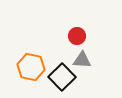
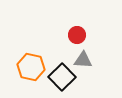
red circle: moved 1 px up
gray triangle: moved 1 px right
